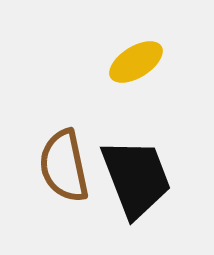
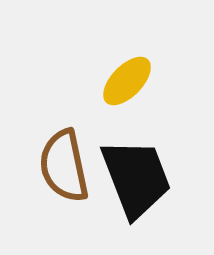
yellow ellipse: moved 9 px left, 19 px down; rotated 14 degrees counterclockwise
